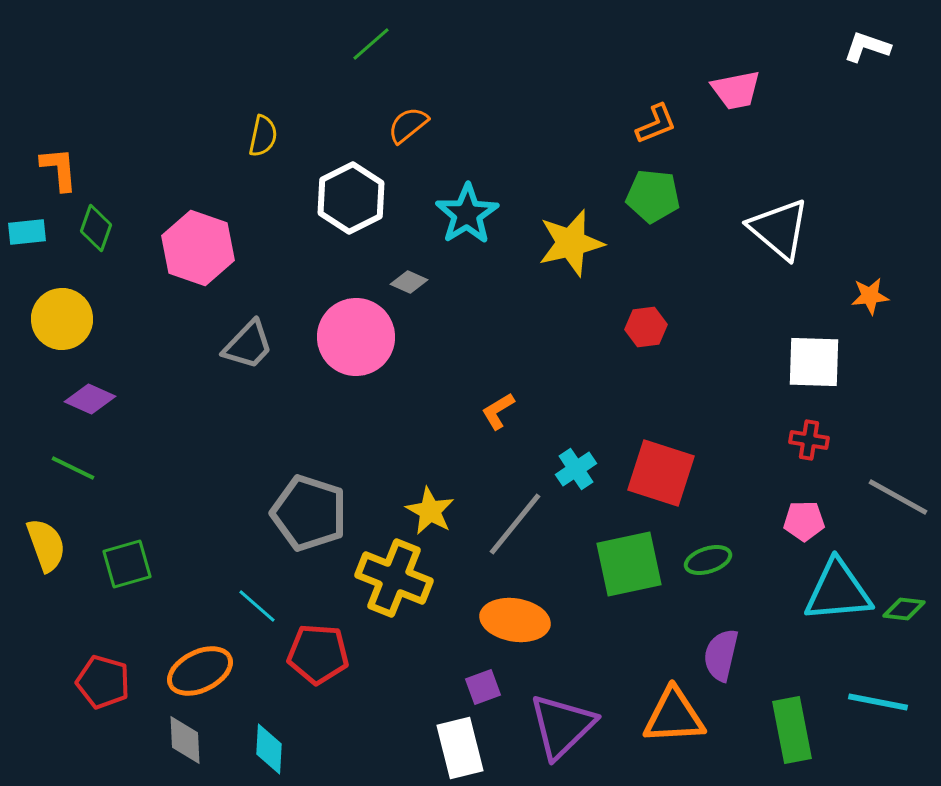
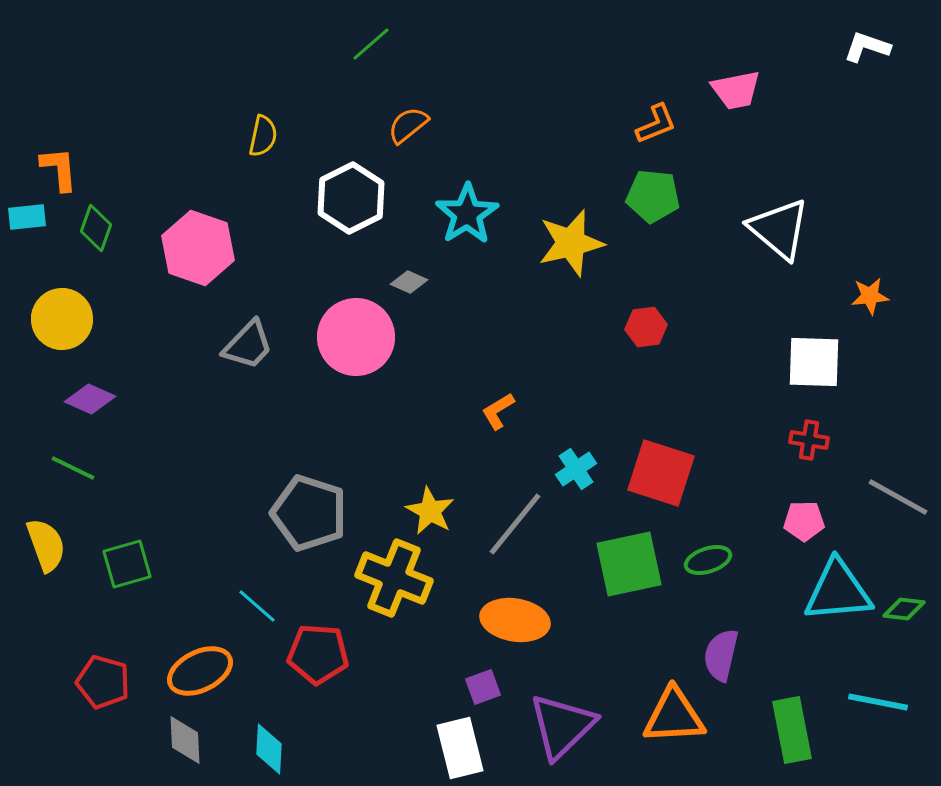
cyan rectangle at (27, 232): moved 15 px up
